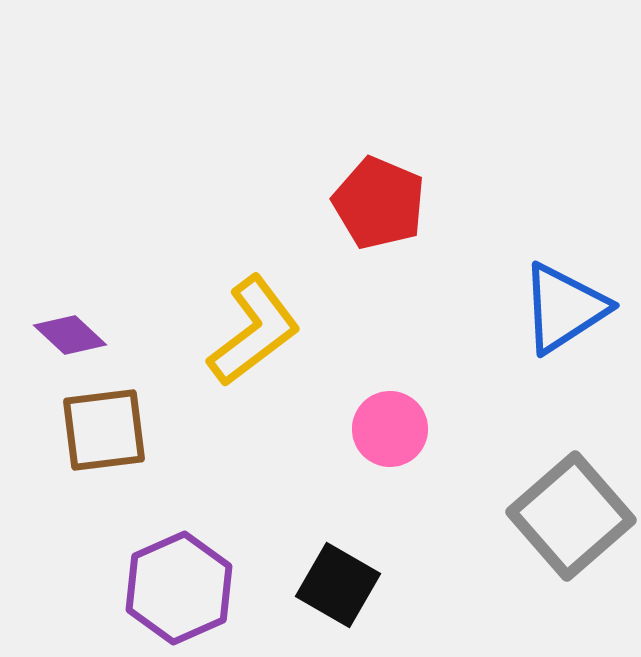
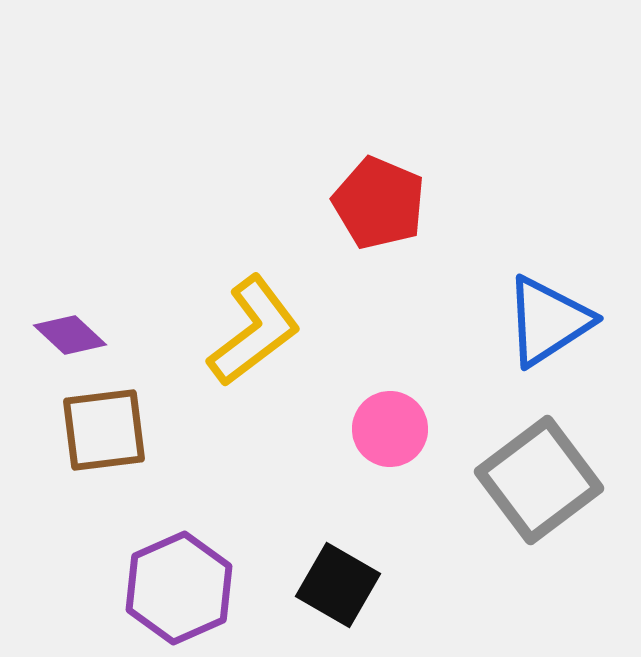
blue triangle: moved 16 px left, 13 px down
gray square: moved 32 px left, 36 px up; rotated 4 degrees clockwise
